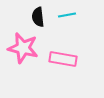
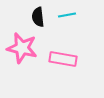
pink star: moved 1 px left
